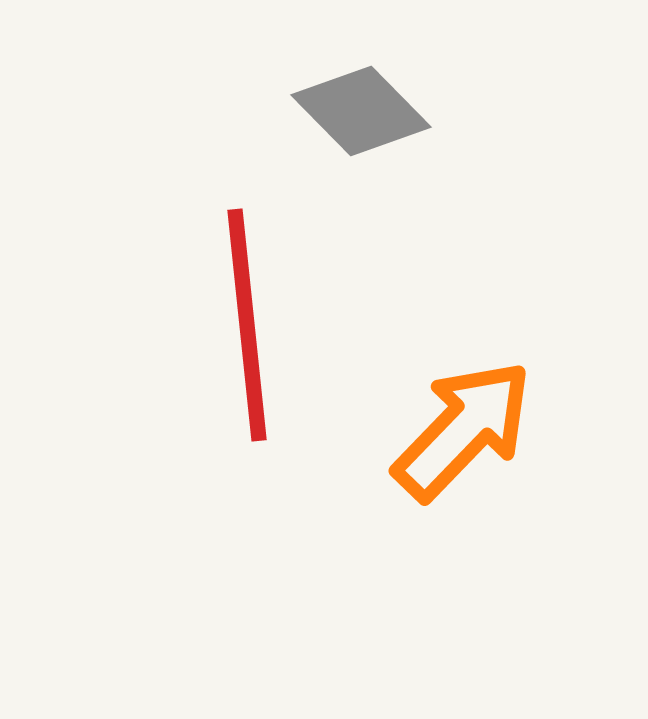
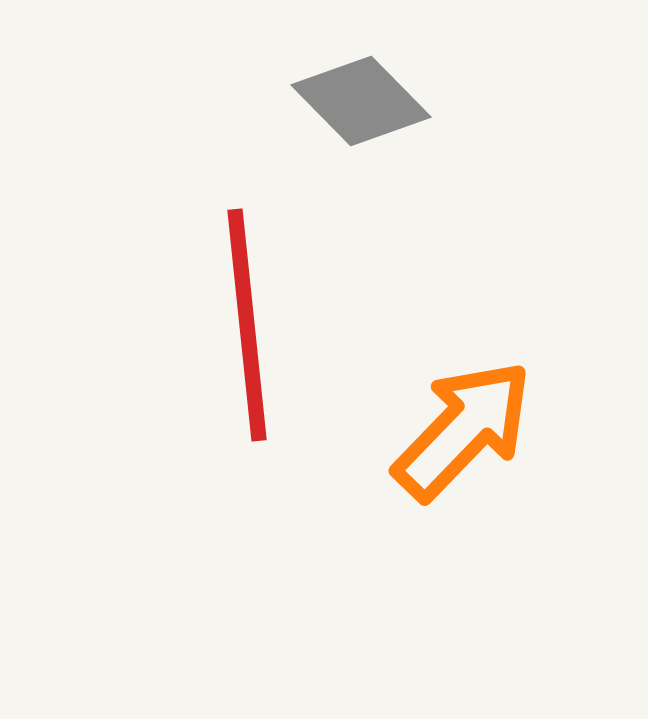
gray diamond: moved 10 px up
